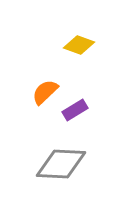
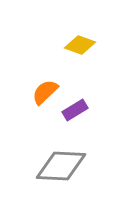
yellow diamond: moved 1 px right
gray diamond: moved 2 px down
